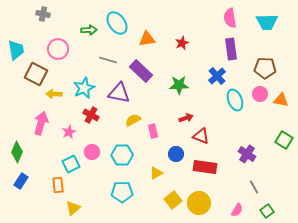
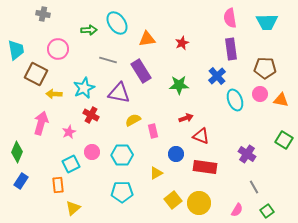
purple rectangle at (141, 71): rotated 15 degrees clockwise
